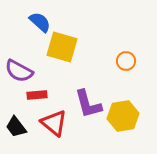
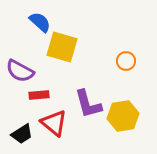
purple semicircle: moved 1 px right
red rectangle: moved 2 px right
black trapezoid: moved 6 px right, 7 px down; rotated 85 degrees counterclockwise
